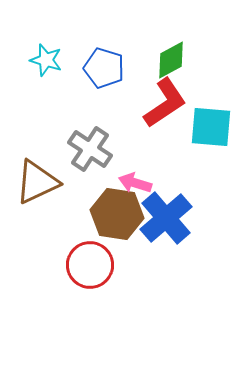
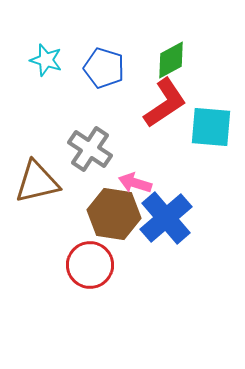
brown triangle: rotated 12 degrees clockwise
brown hexagon: moved 3 px left
